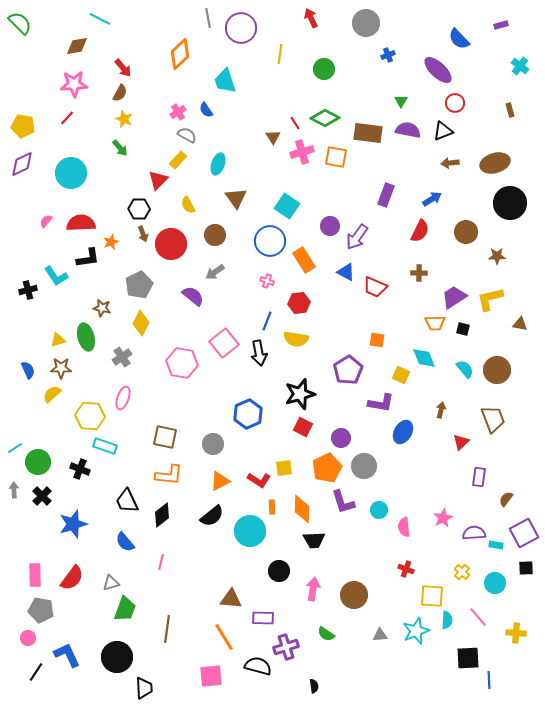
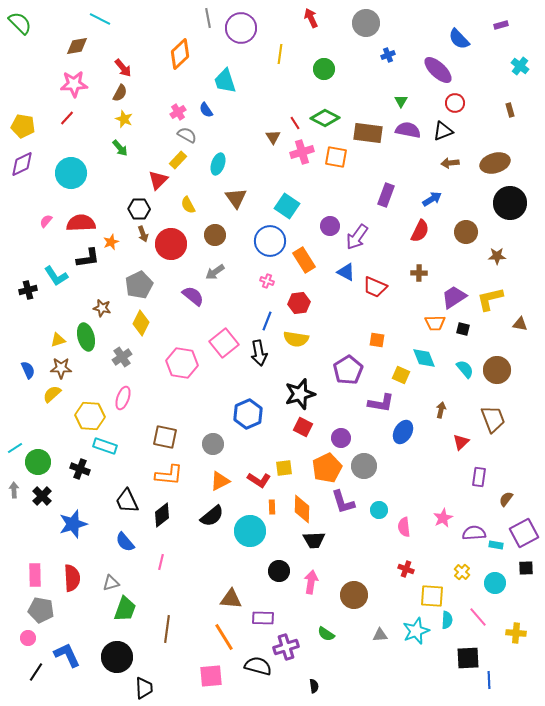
red semicircle at (72, 578): rotated 40 degrees counterclockwise
pink arrow at (313, 589): moved 2 px left, 7 px up
